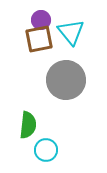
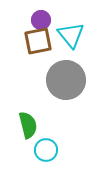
cyan triangle: moved 3 px down
brown square: moved 1 px left, 2 px down
green semicircle: rotated 20 degrees counterclockwise
